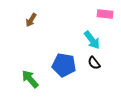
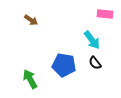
brown arrow: rotated 88 degrees counterclockwise
black semicircle: moved 1 px right
green arrow: rotated 12 degrees clockwise
